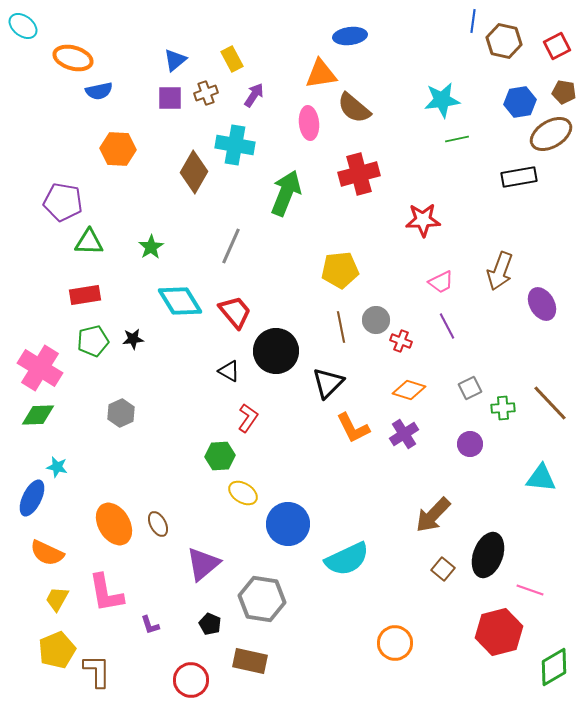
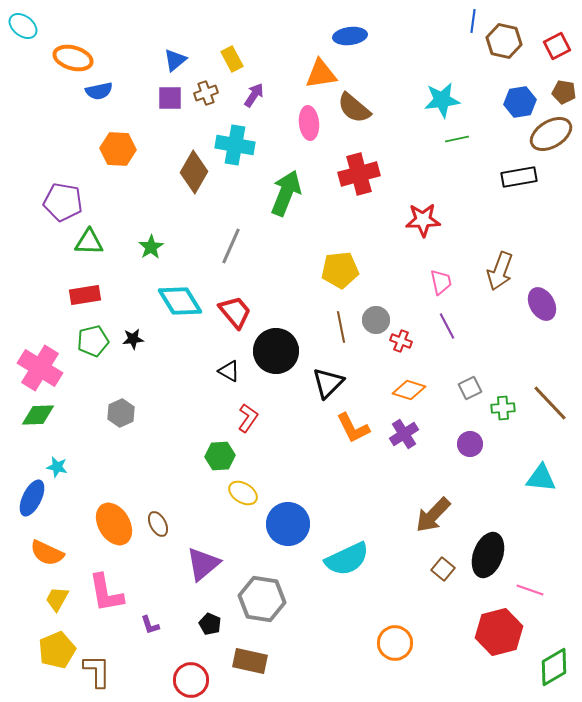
pink trapezoid at (441, 282): rotated 76 degrees counterclockwise
